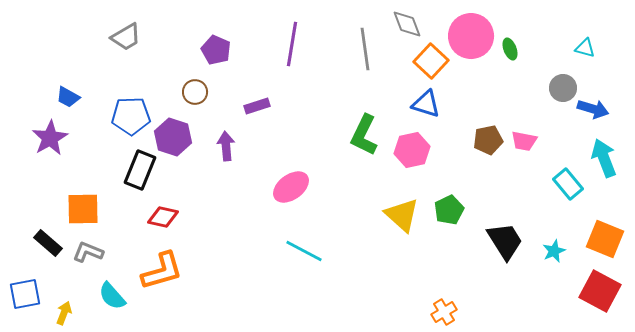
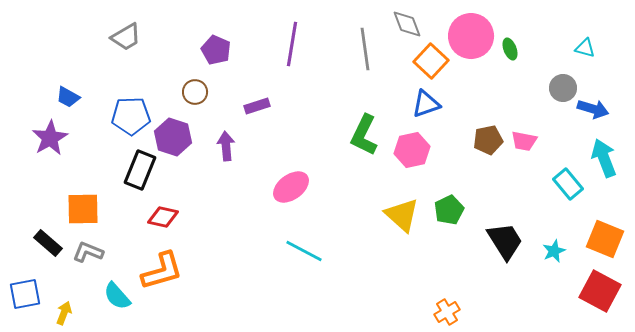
blue triangle at (426, 104): rotated 36 degrees counterclockwise
cyan semicircle at (112, 296): moved 5 px right
orange cross at (444, 312): moved 3 px right
